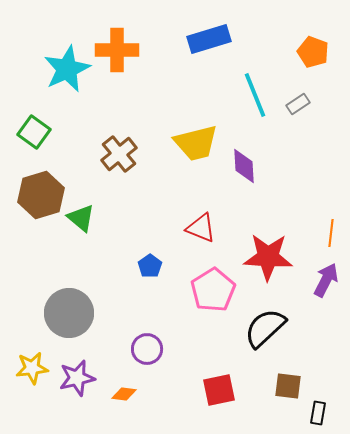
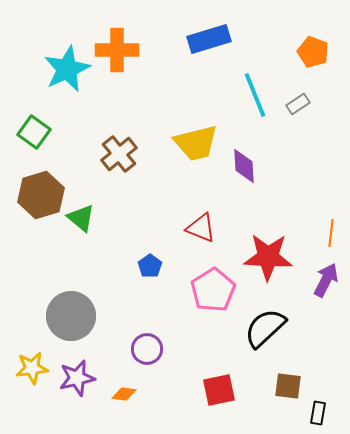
gray circle: moved 2 px right, 3 px down
